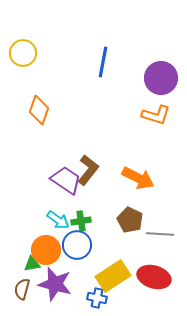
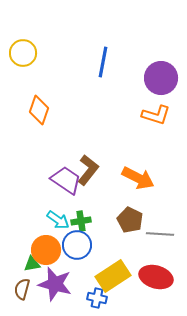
red ellipse: moved 2 px right
